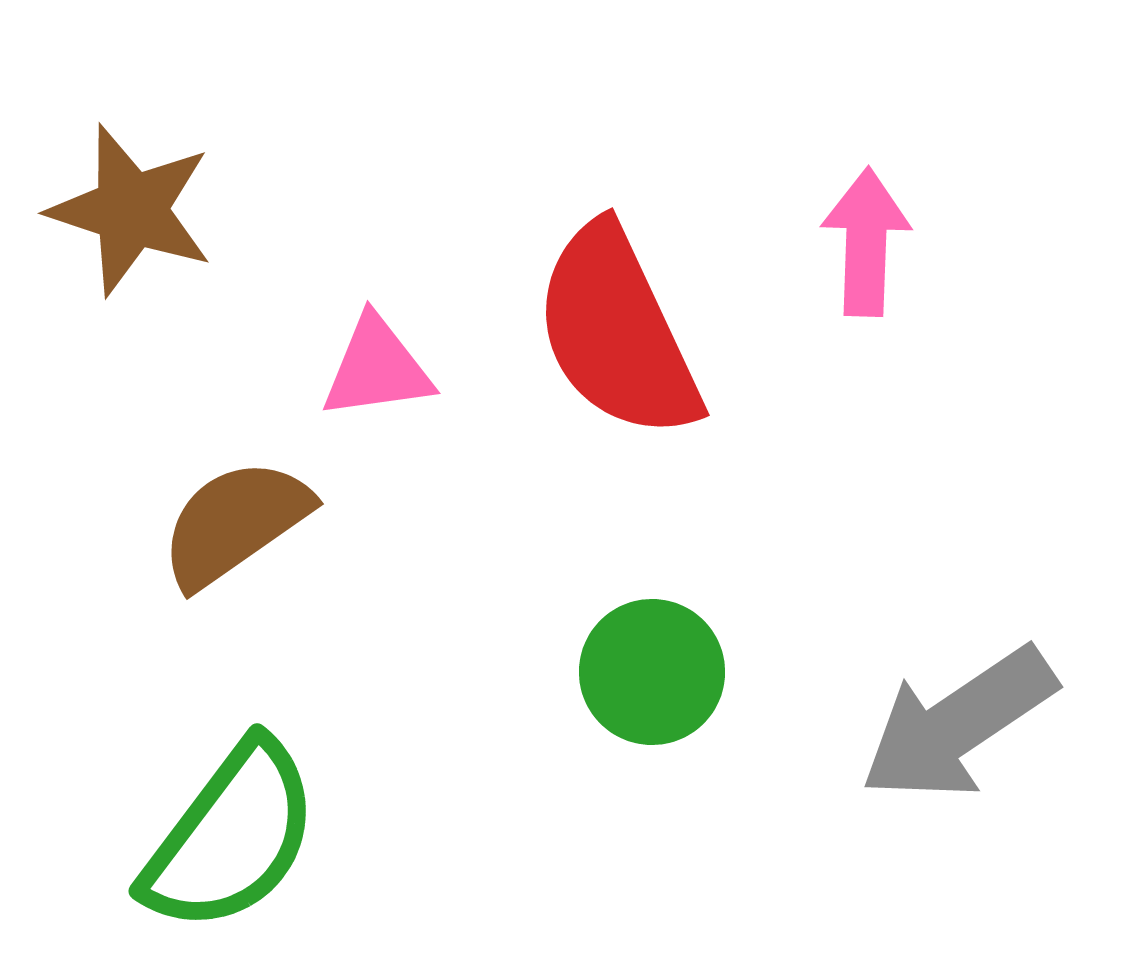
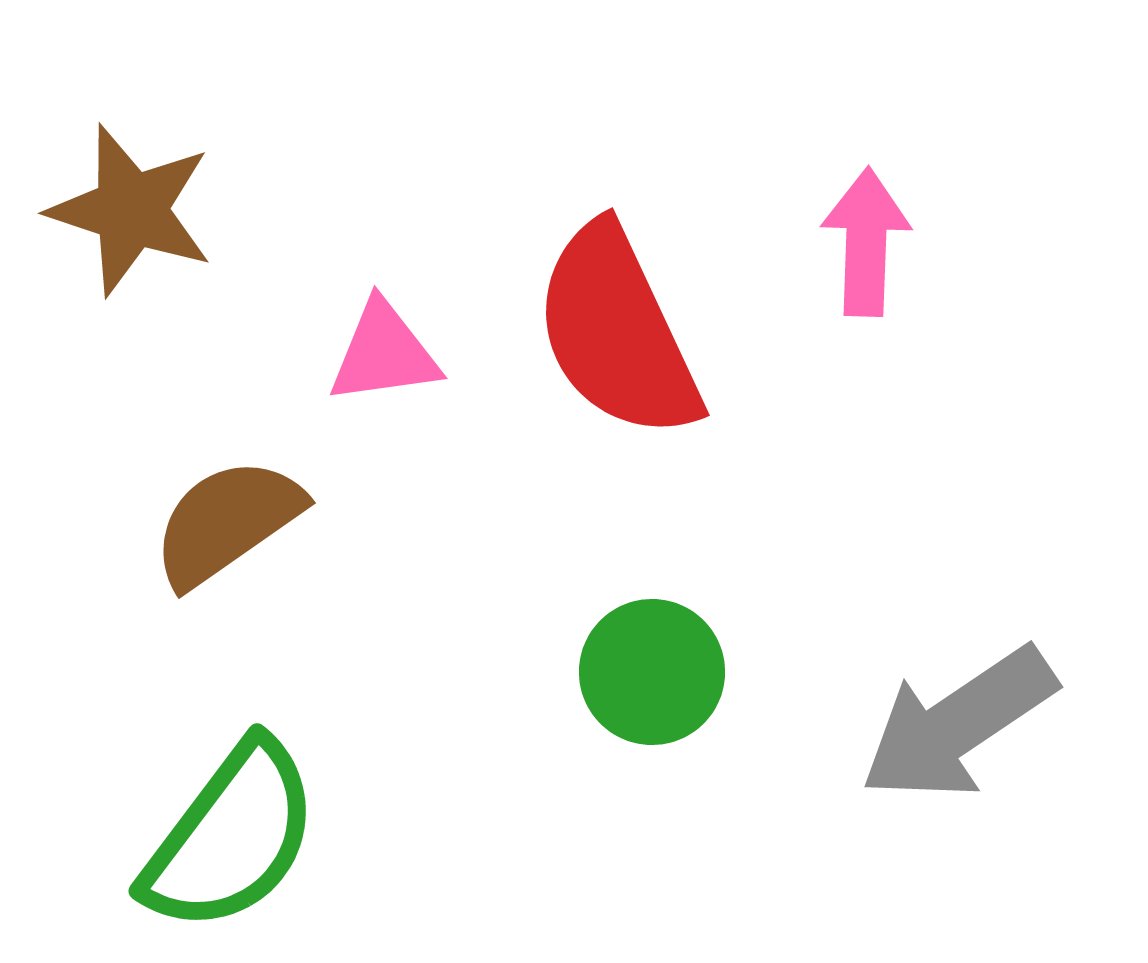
pink triangle: moved 7 px right, 15 px up
brown semicircle: moved 8 px left, 1 px up
